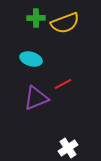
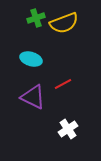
green cross: rotated 18 degrees counterclockwise
yellow semicircle: moved 1 px left
purple triangle: moved 3 px left, 1 px up; rotated 48 degrees clockwise
white cross: moved 19 px up
